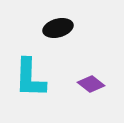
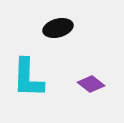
cyan L-shape: moved 2 px left
